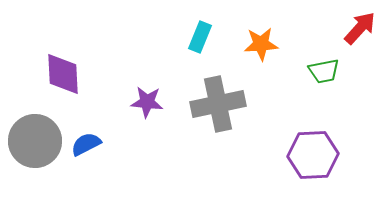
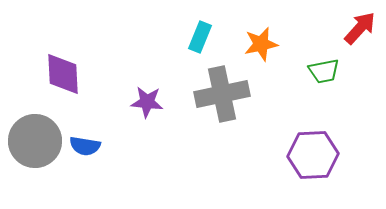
orange star: rotated 8 degrees counterclockwise
gray cross: moved 4 px right, 10 px up
blue semicircle: moved 1 px left, 2 px down; rotated 144 degrees counterclockwise
